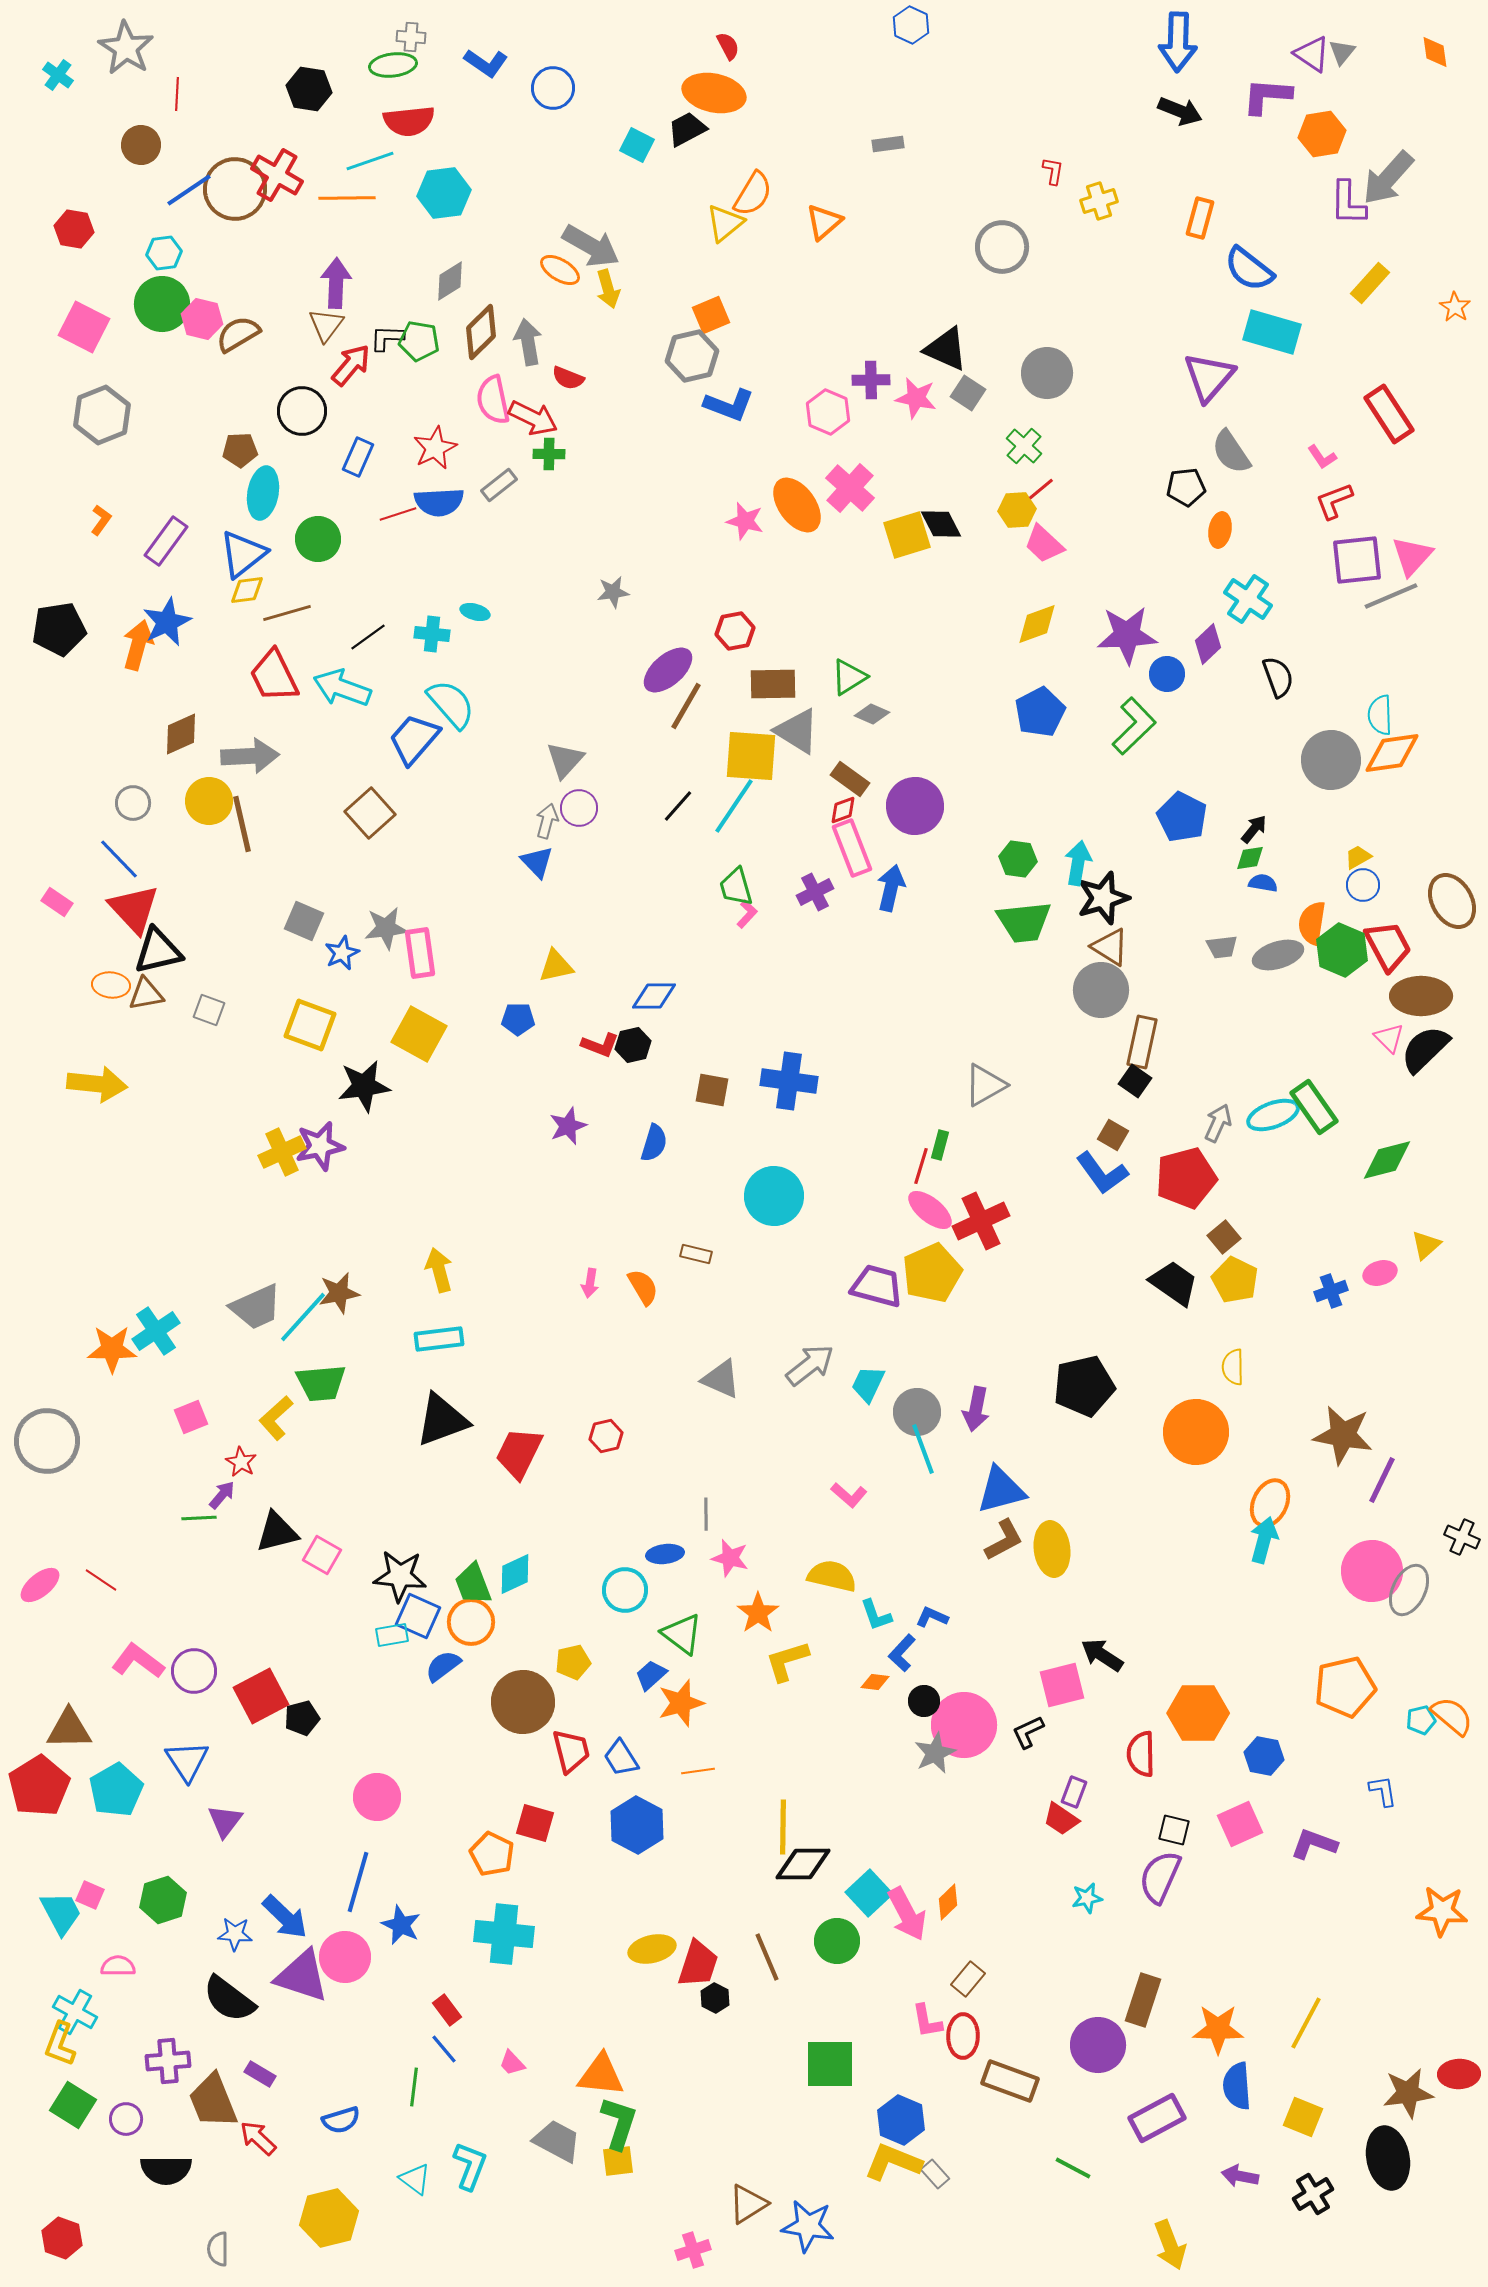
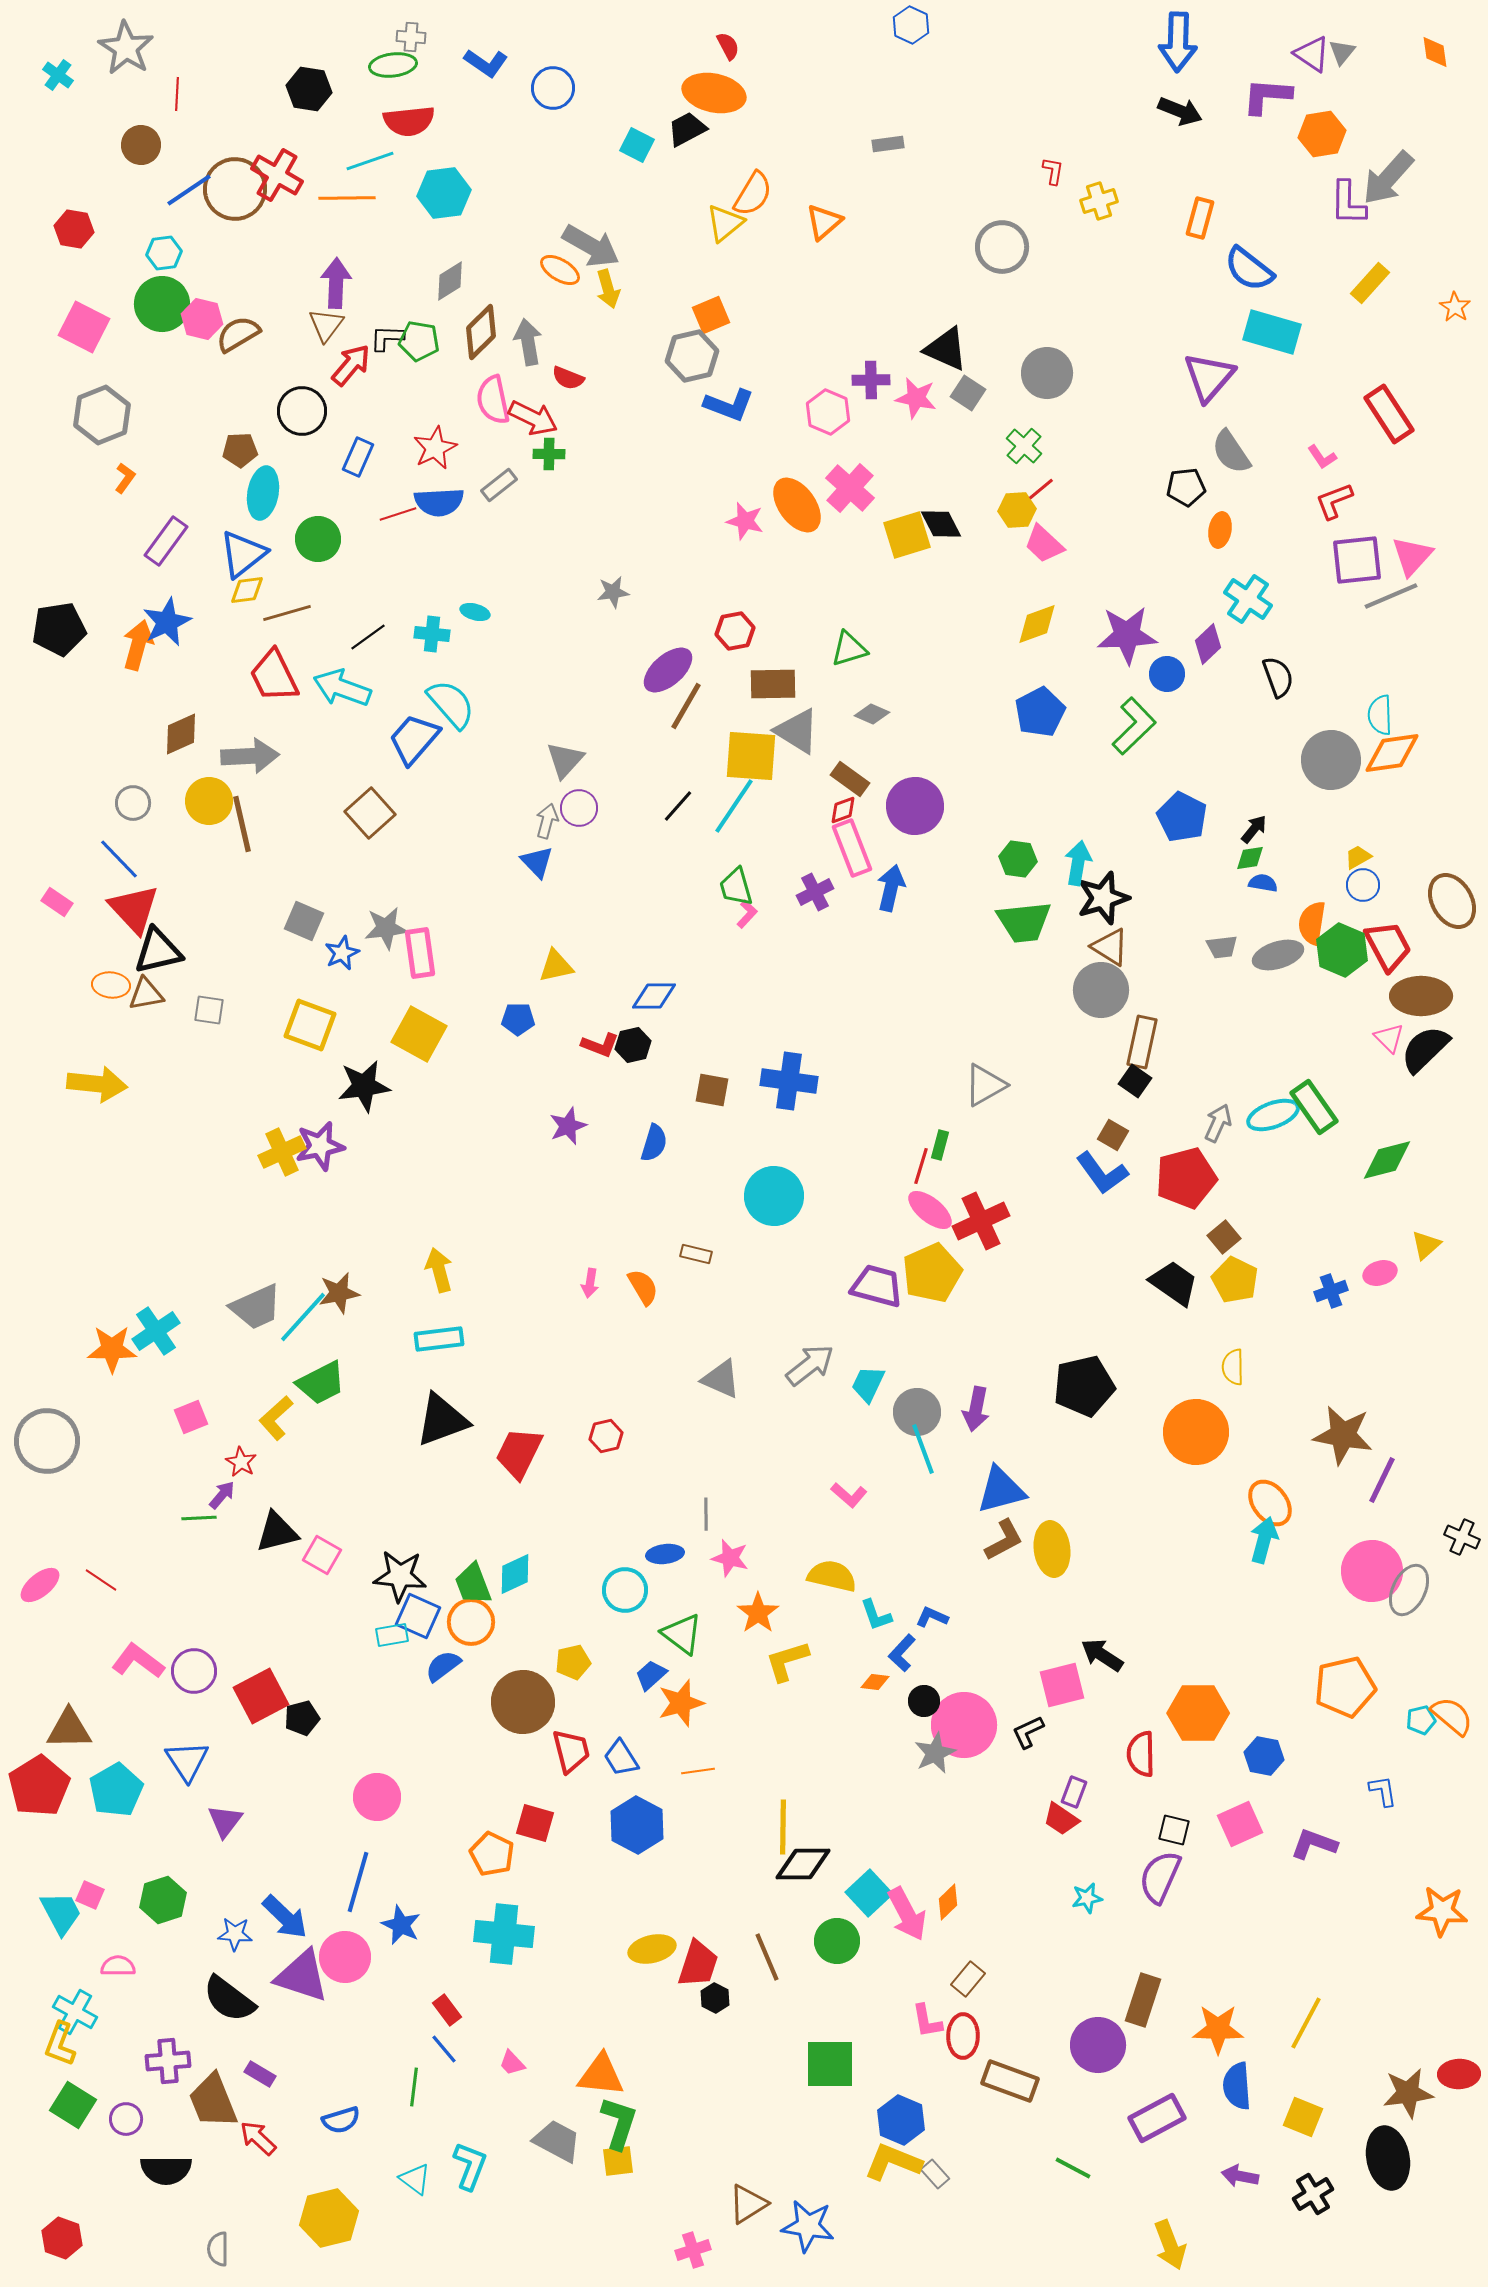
orange L-shape at (101, 520): moved 24 px right, 42 px up
green triangle at (849, 677): moved 28 px up; rotated 15 degrees clockwise
gray square at (209, 1010): rotated 12 degrees counterclockwise
green trapezoid at (321, 1383): rotated 22 degrees counterclockwise
orange ellipse at (1270, 1503): rotated 63 degrees counterclockwise
